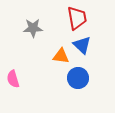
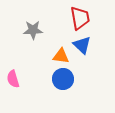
red trapezoid: moved 3 px right
gray star: moved 2 px down
blue circle: moved 15 px left, 1 px down
